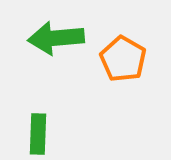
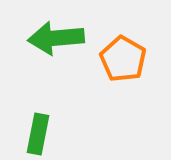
green rectangle: rotated 9 degrees clockwise
